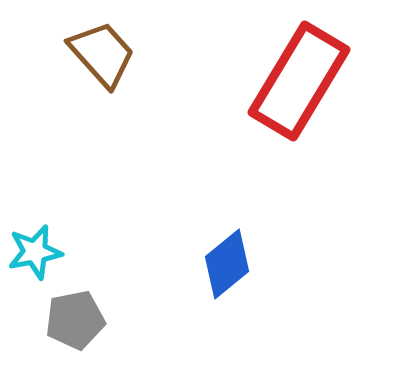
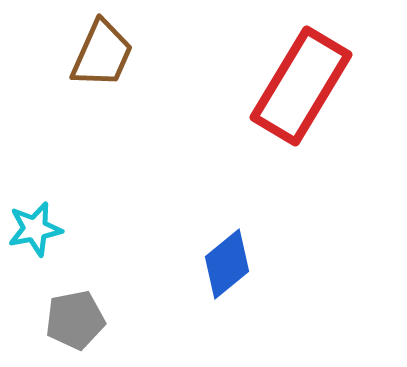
brown trapezoid: rotated 66 degrees clockwise
red rectangle: moved 2 px right, 5 px down
cyan star: moved 23 px up
